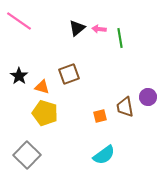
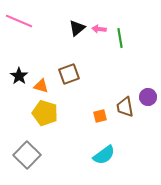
pink line: rotated 12 degrees counterclockwise
orange triangle: moved 1 px left, 1 px up
